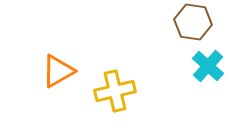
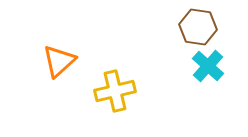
brown hexagon: moved 5 px right, 5 px down
orange triangle: moved 1 px right, 10 px up; rotated 12 degrees counterclockwise
